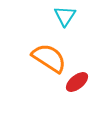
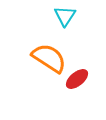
red ellipse: moved 3 px up
